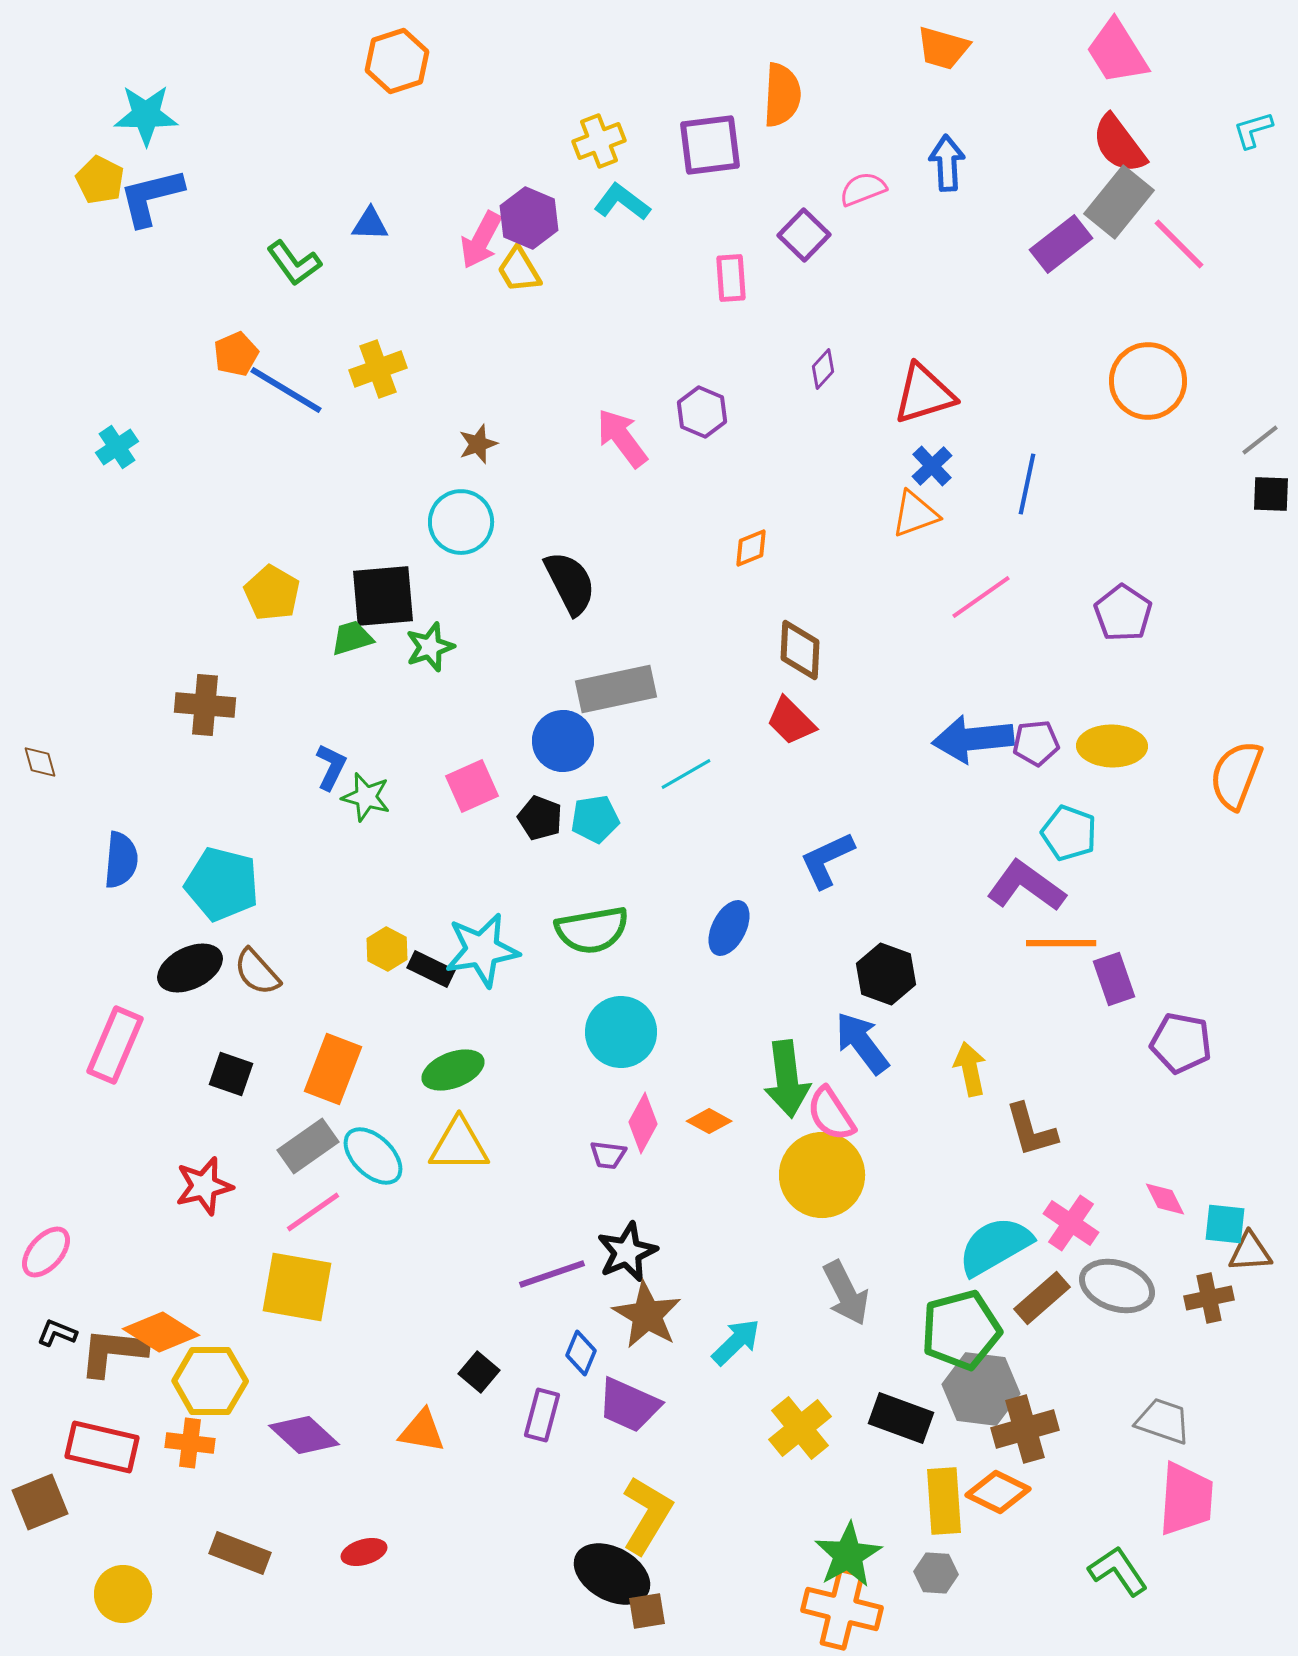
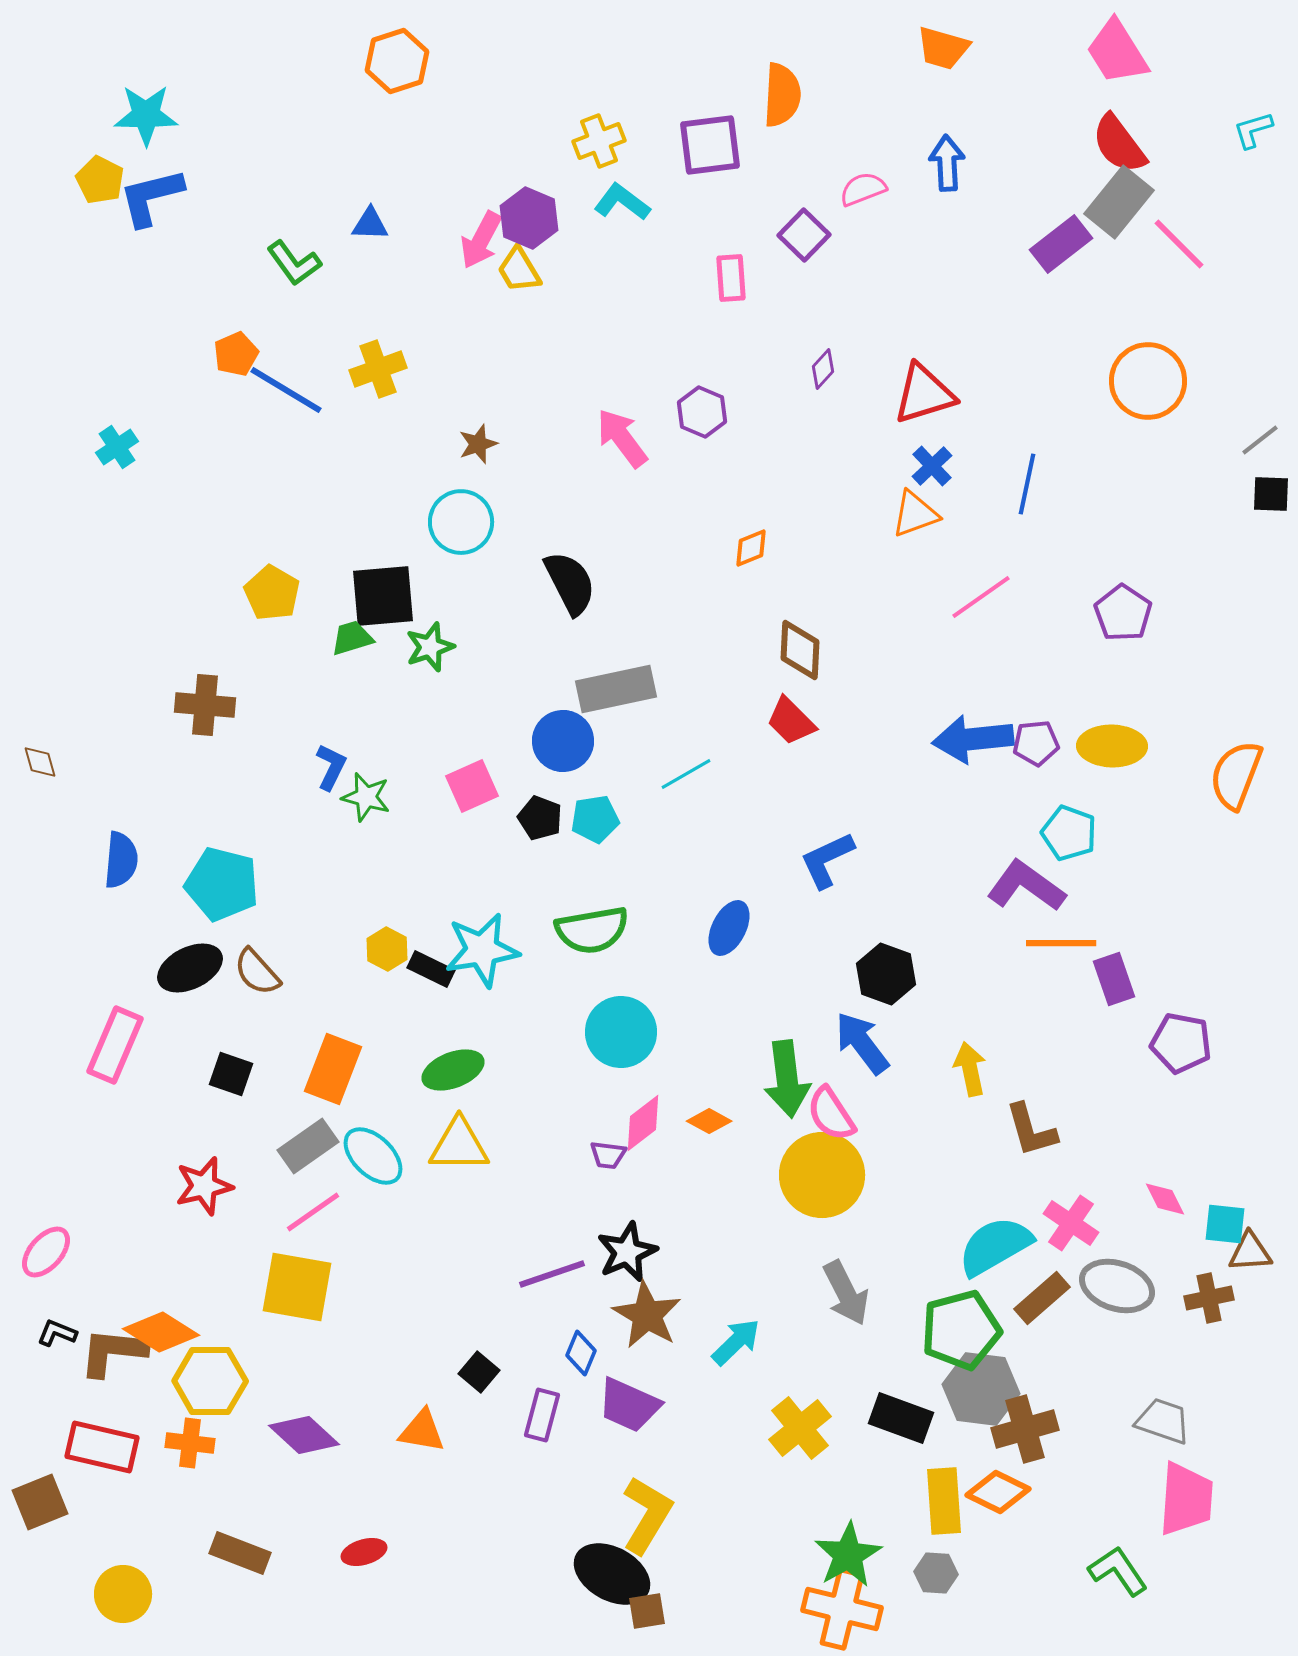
pink diamond at (643, 1123): rotated 24 degrees clockwise
